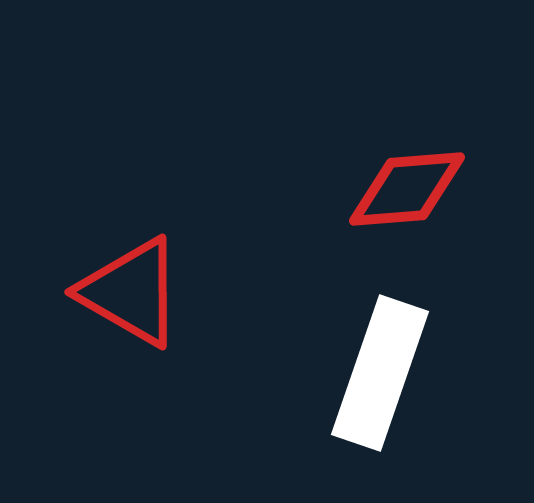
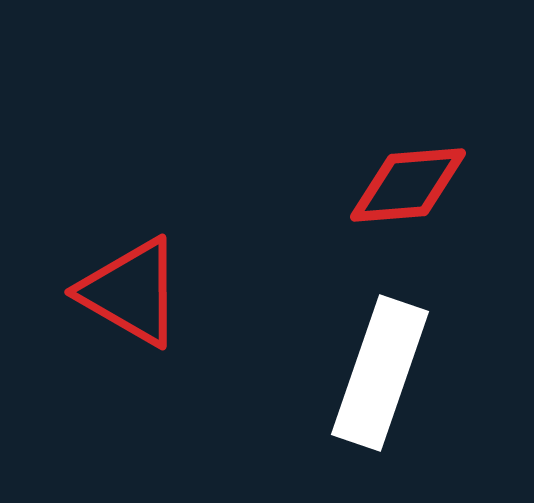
red diamond: moved 1 px right, 4 px up
